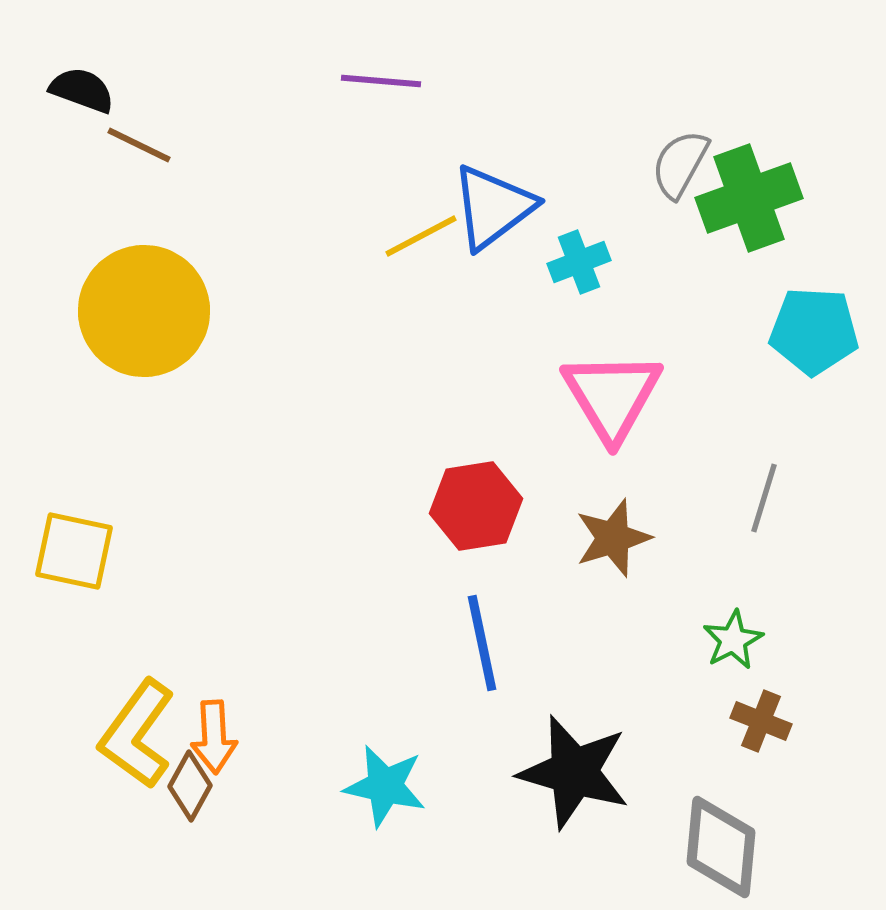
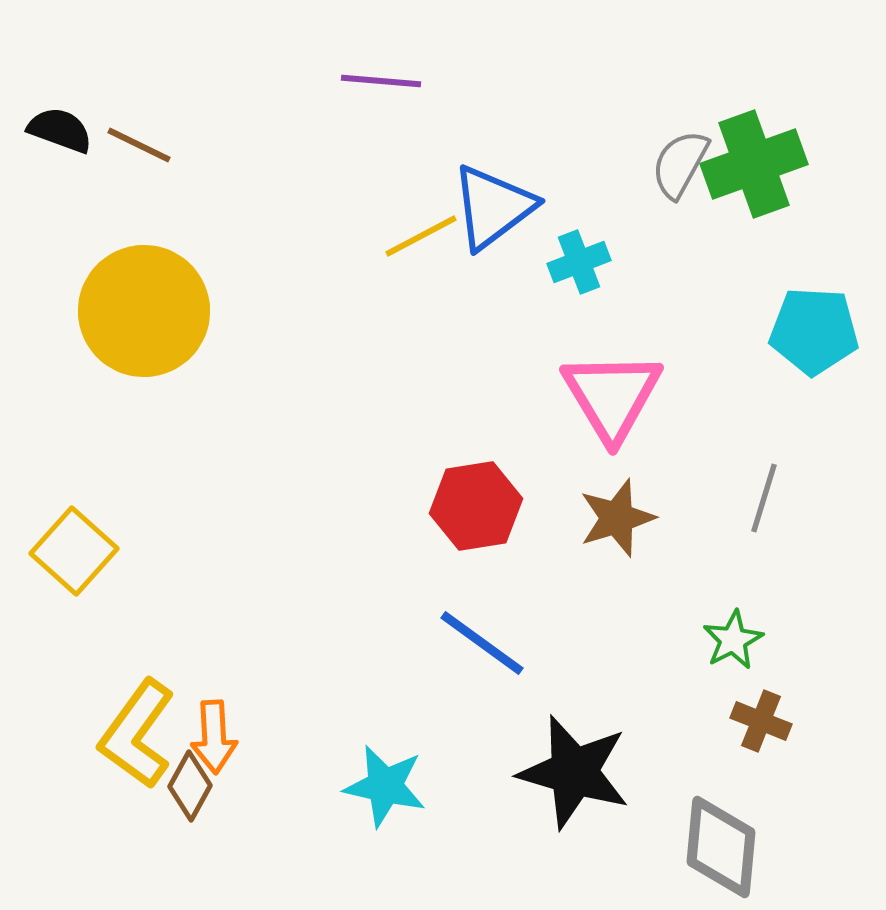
black semicircle: moved 22 px left, 40 px down
green cross: moved 5 px right, 34 px up
brown star: moved 4 px right, 20 px up
yellow square: rotated 30 degrees clockwise
blue line: rotated 42 degrees counterclockwise
